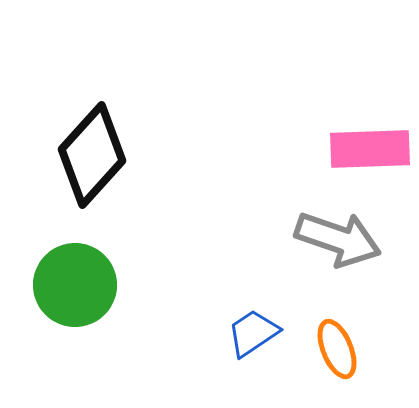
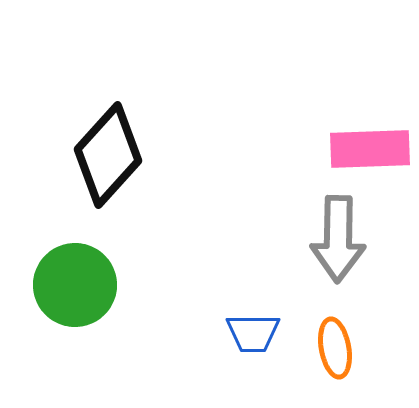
black diamond: moved 16 px right
gray arrow: rotated 72 degrees clockwise
blue trapezoid: rotated 146 degrees counterclockwise
orange ellipse: moved 2 px left, 1 px up; rotated 12 degrees clockwise
